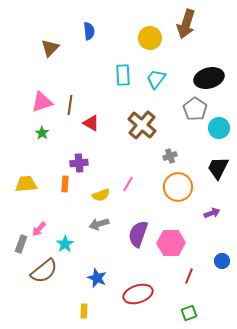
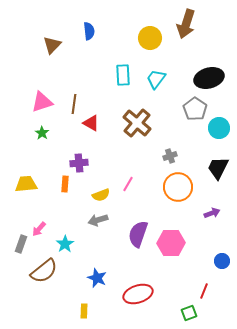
brown triangle: moved 2 px right, 3 px up
brown line: moved 4 px right, 1 px up
brown cross: moved 5 px left, 2 px up
gray arrow: moved 1 px left, 4 px up
red line: moved 15 px right, 15 px down
